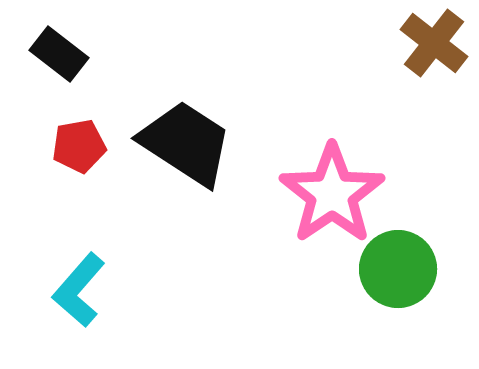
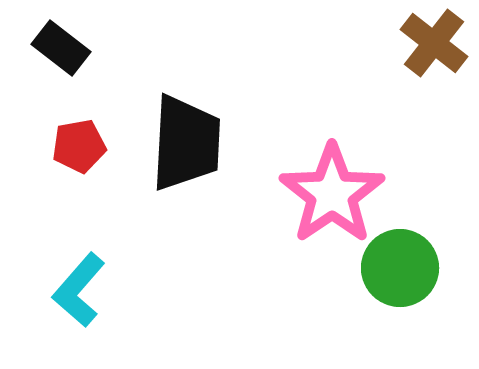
black rectangle: moved 2 px right, 6 px up
black trapezoid: rotated 60 degrees clockwise
green circle: moved 2 px right, 1 px up
